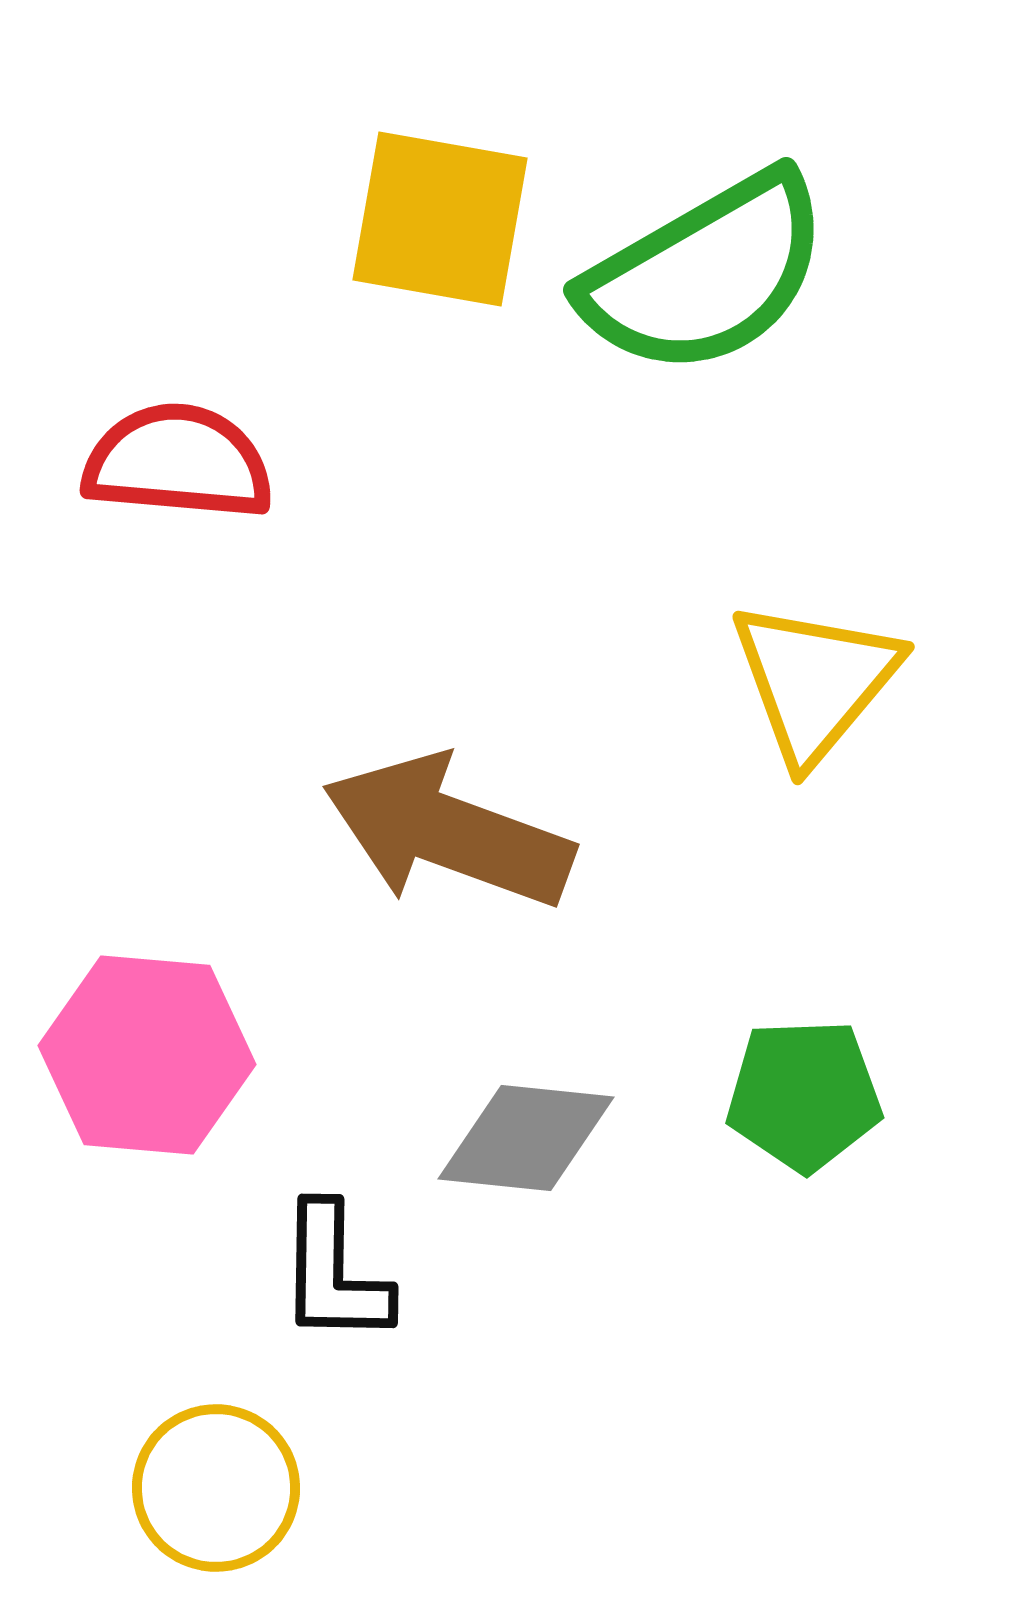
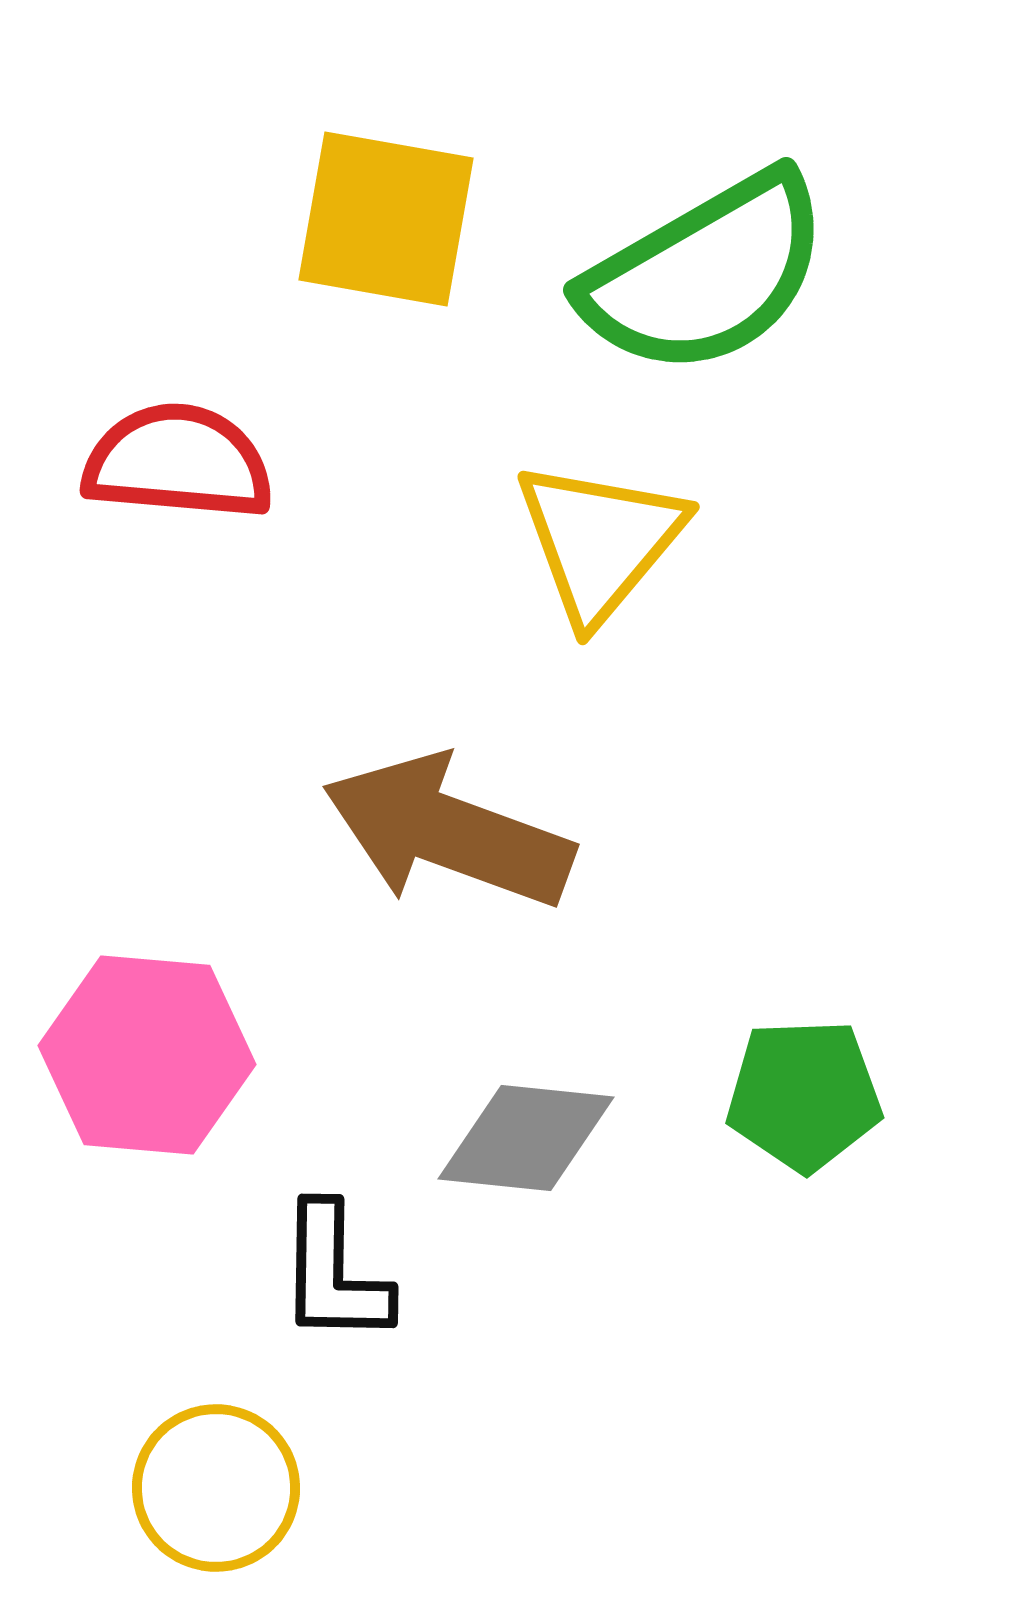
yellow square: moved 54 px left
yellow triangle: moved 215 px left, 140 px up
